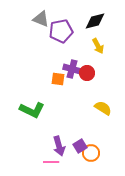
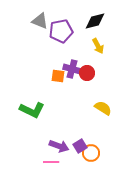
gray triangle: moved 1 px left, 2 px down
orange square: moved 3 px up
purple arrow: rotated 54 degrees counterclockwise
